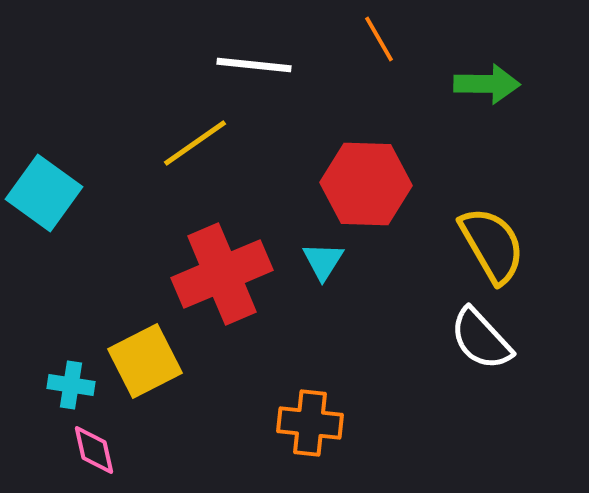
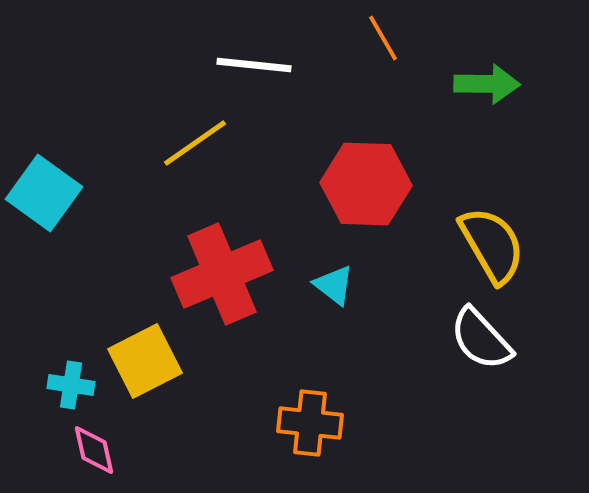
orange line: moved 4 px right, 1 px up
cyan triangle: moved 11 px right, 24 px down; rotated 24 degrees counterclockwise
